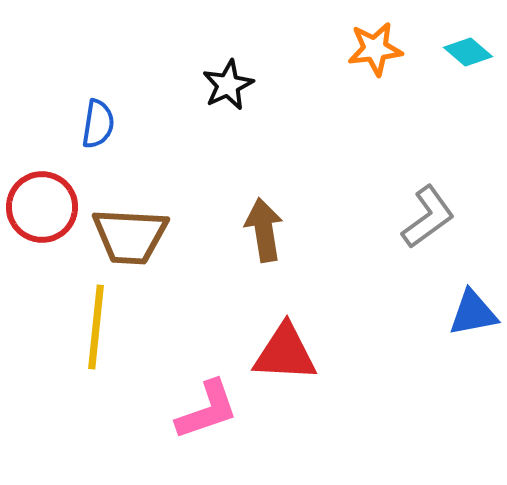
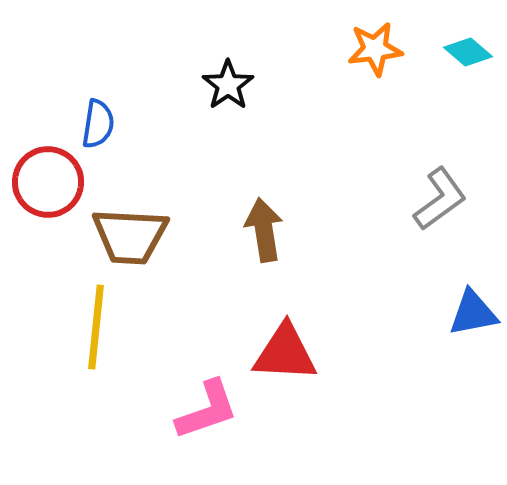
black star: rotated 9 degrees counterclockwise
red circle: moved 6 px right, 25 px up
gray L-shape: moved 12 px right, 18 px up
